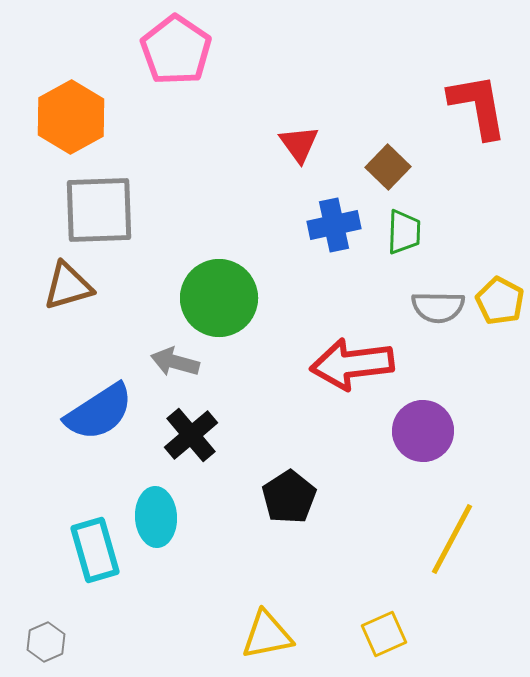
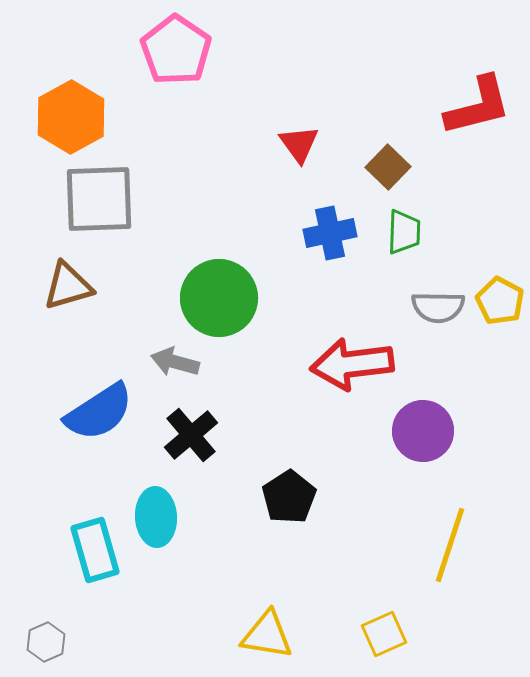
red L-shape: rotated 86 degrees clockwise
gray square: moved 11 px up
blue cross: moved 4 px left, 8 px down
yellow line: moved 2 px left, 6 px down; rotated 10 degrees counterclockwise
yellow triangle: rotated 20 degrees clockwise
